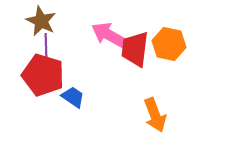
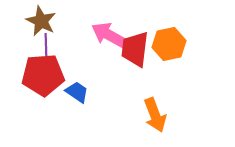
orange hexagon: rotated 24 degrees counterclockwise
red pentagon: rotated 21 degrees counterclockwise
blue trapezoid: moved 4 px right, 5 px up
